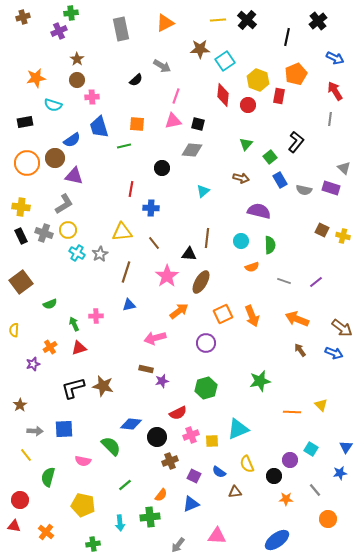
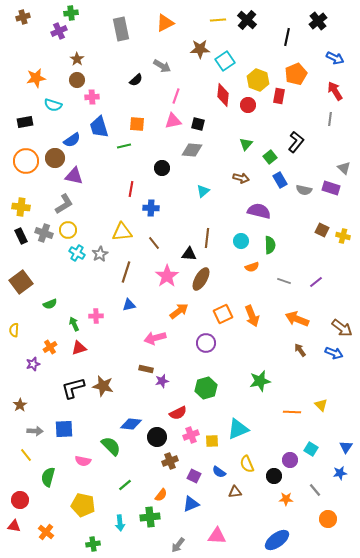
orange circle at (27, 163): moved 1 px left, 2 px up
brown ellipse at (201, 282): moved 3 px up
